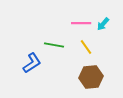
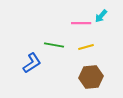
cyan arrow: moved 2 px left, 8 px up
yellow line: rotated 70 degrees counterclockwise
